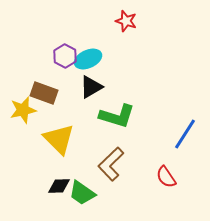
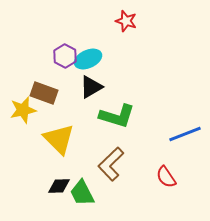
blue line: rotated 36 degrees clockwise
green trapezoid: rotated 28 degrees clockwise
